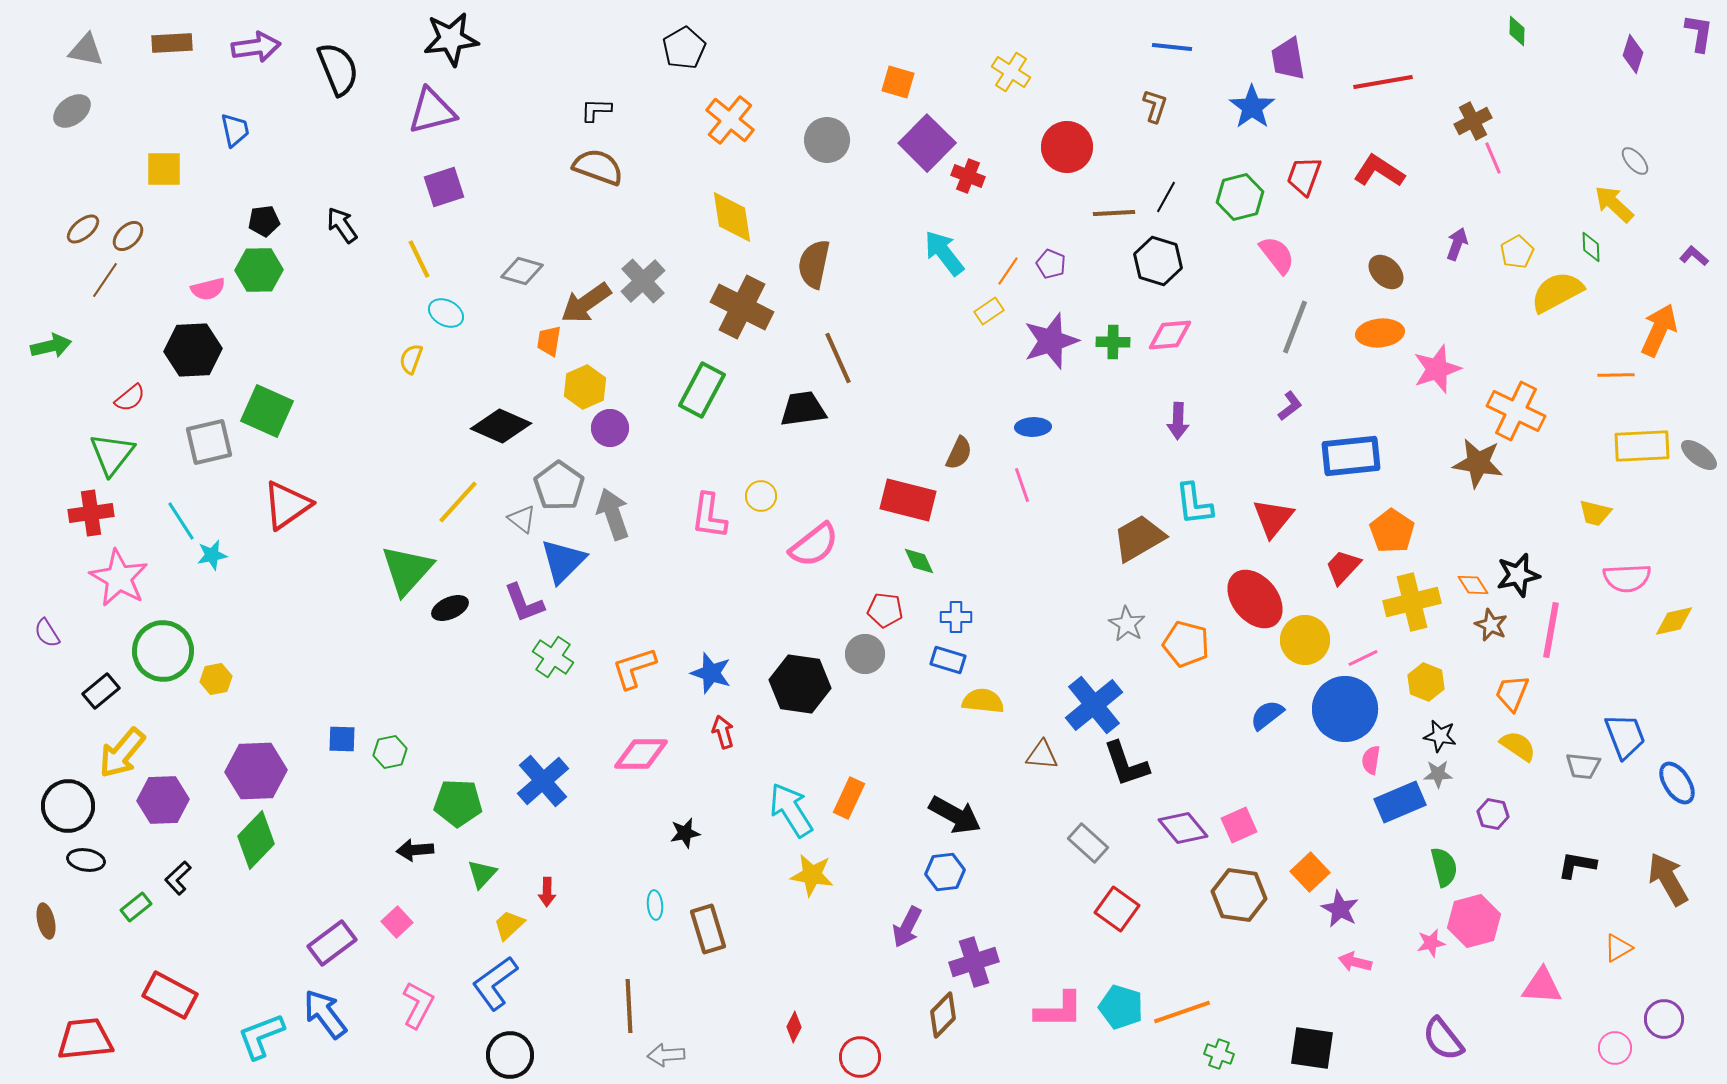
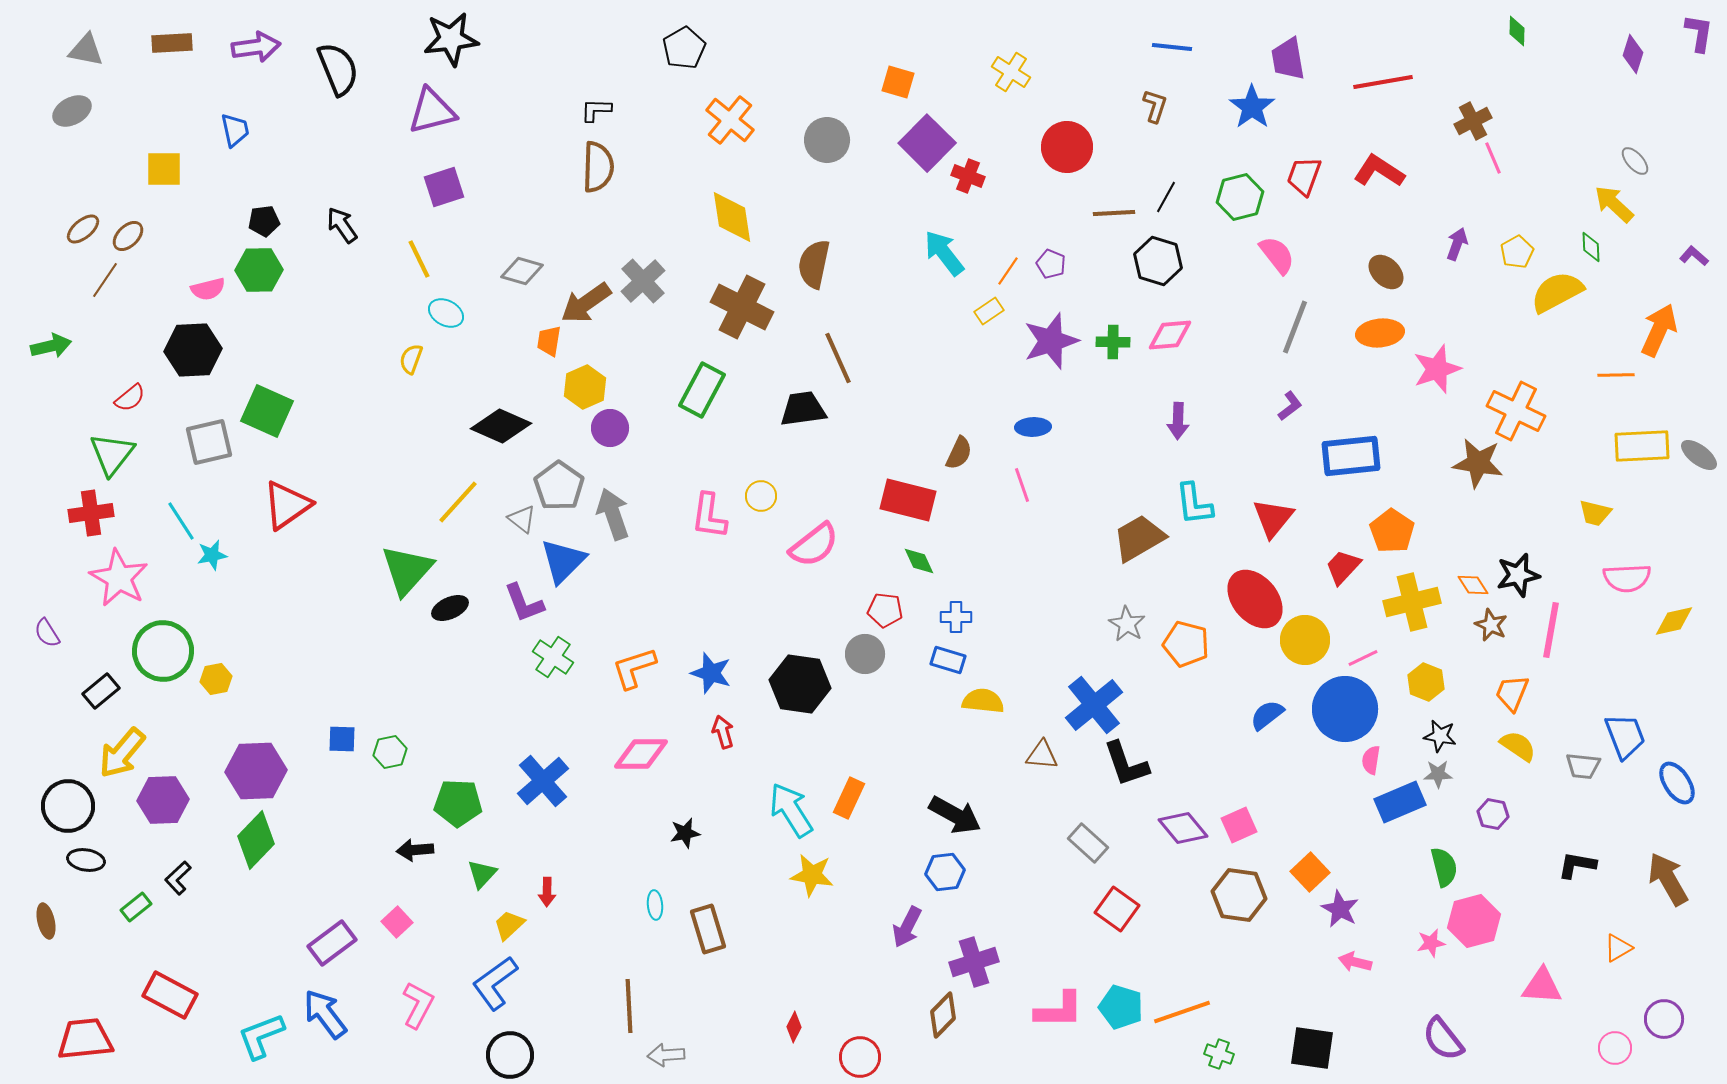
gray ellipse at (72, 111): rotated 9 degrees clockwise
brown semicircle at (598, 167): rotated 72 degrees clockwise
